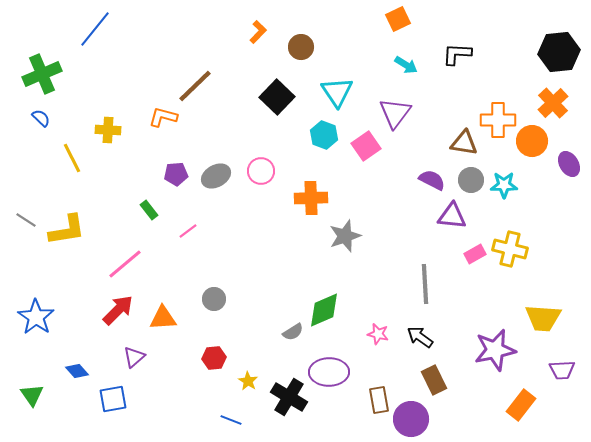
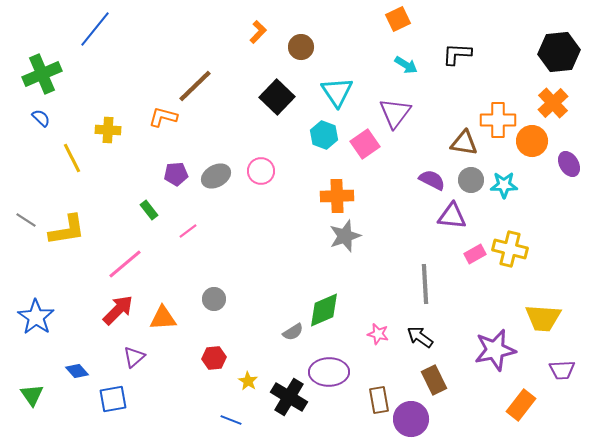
pink square at (366, 146): moved 1 px left, 2 px up
orange cross at (311, 198): moved 26 px right, 2 px up
